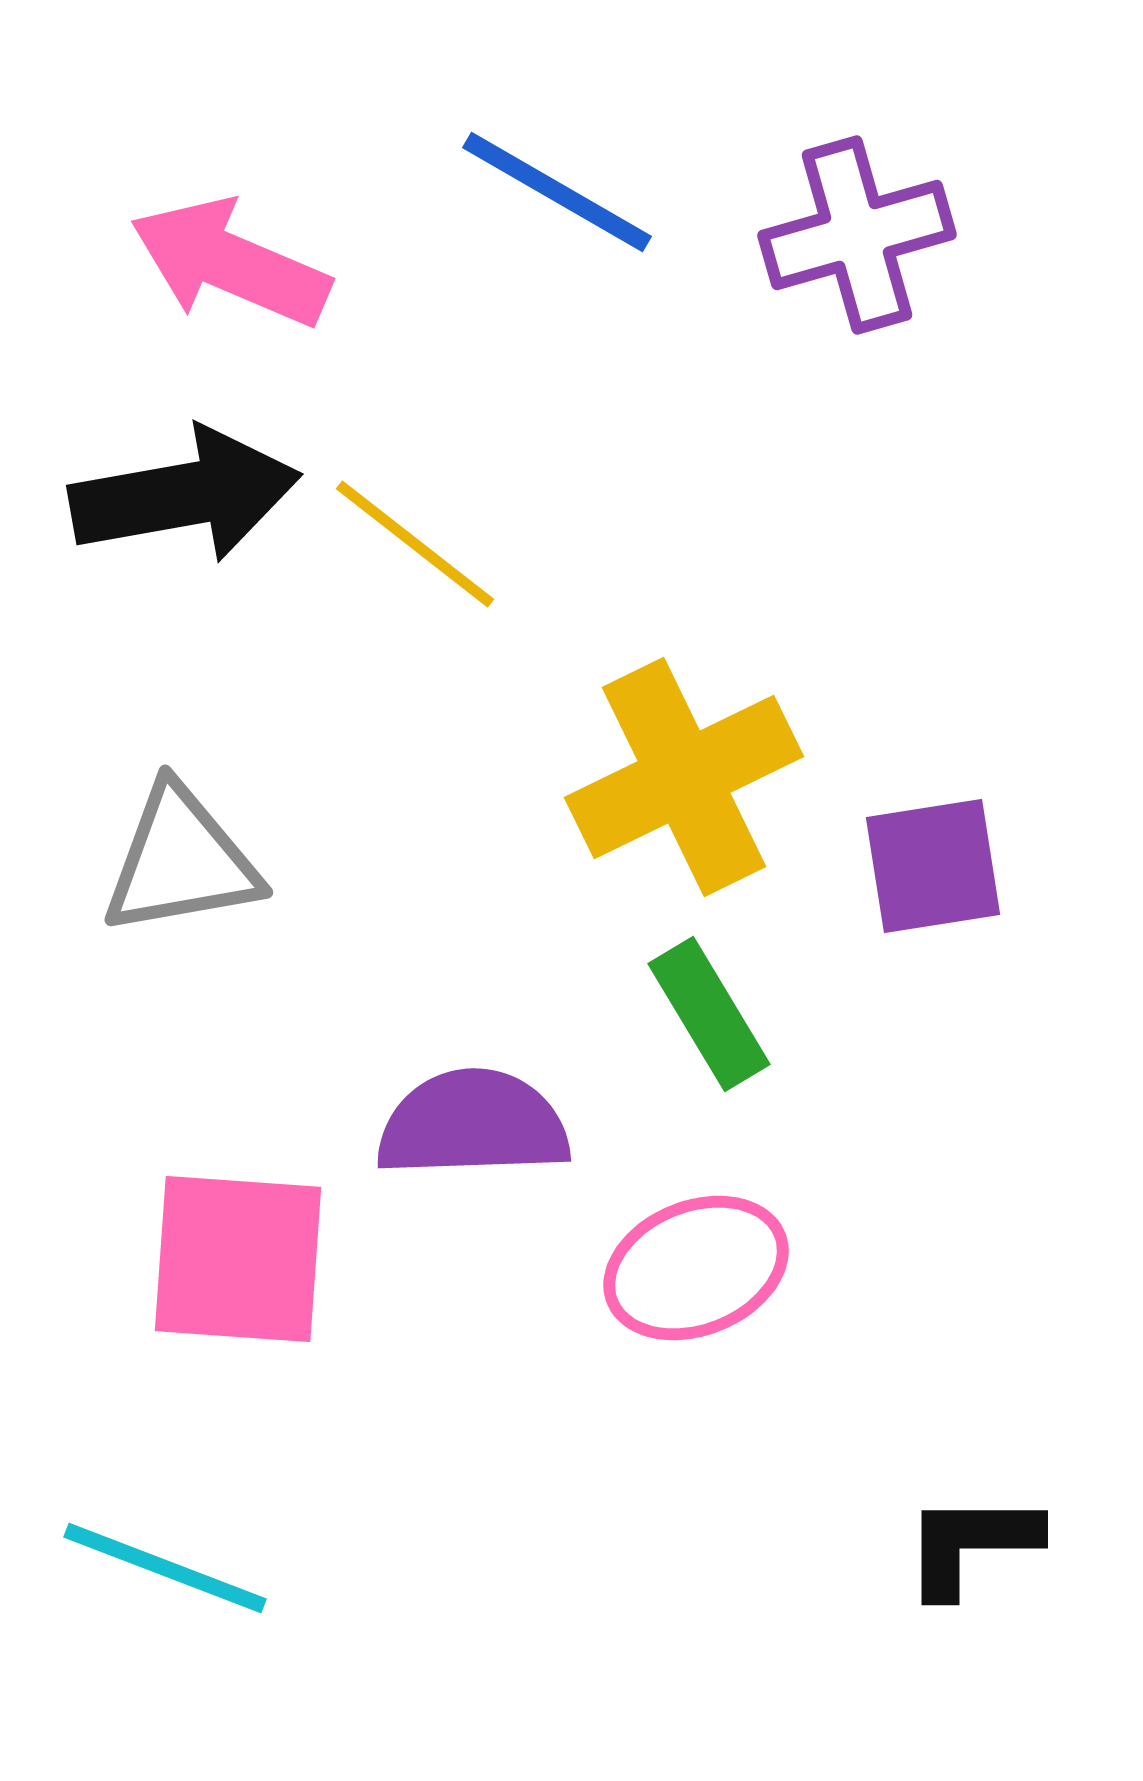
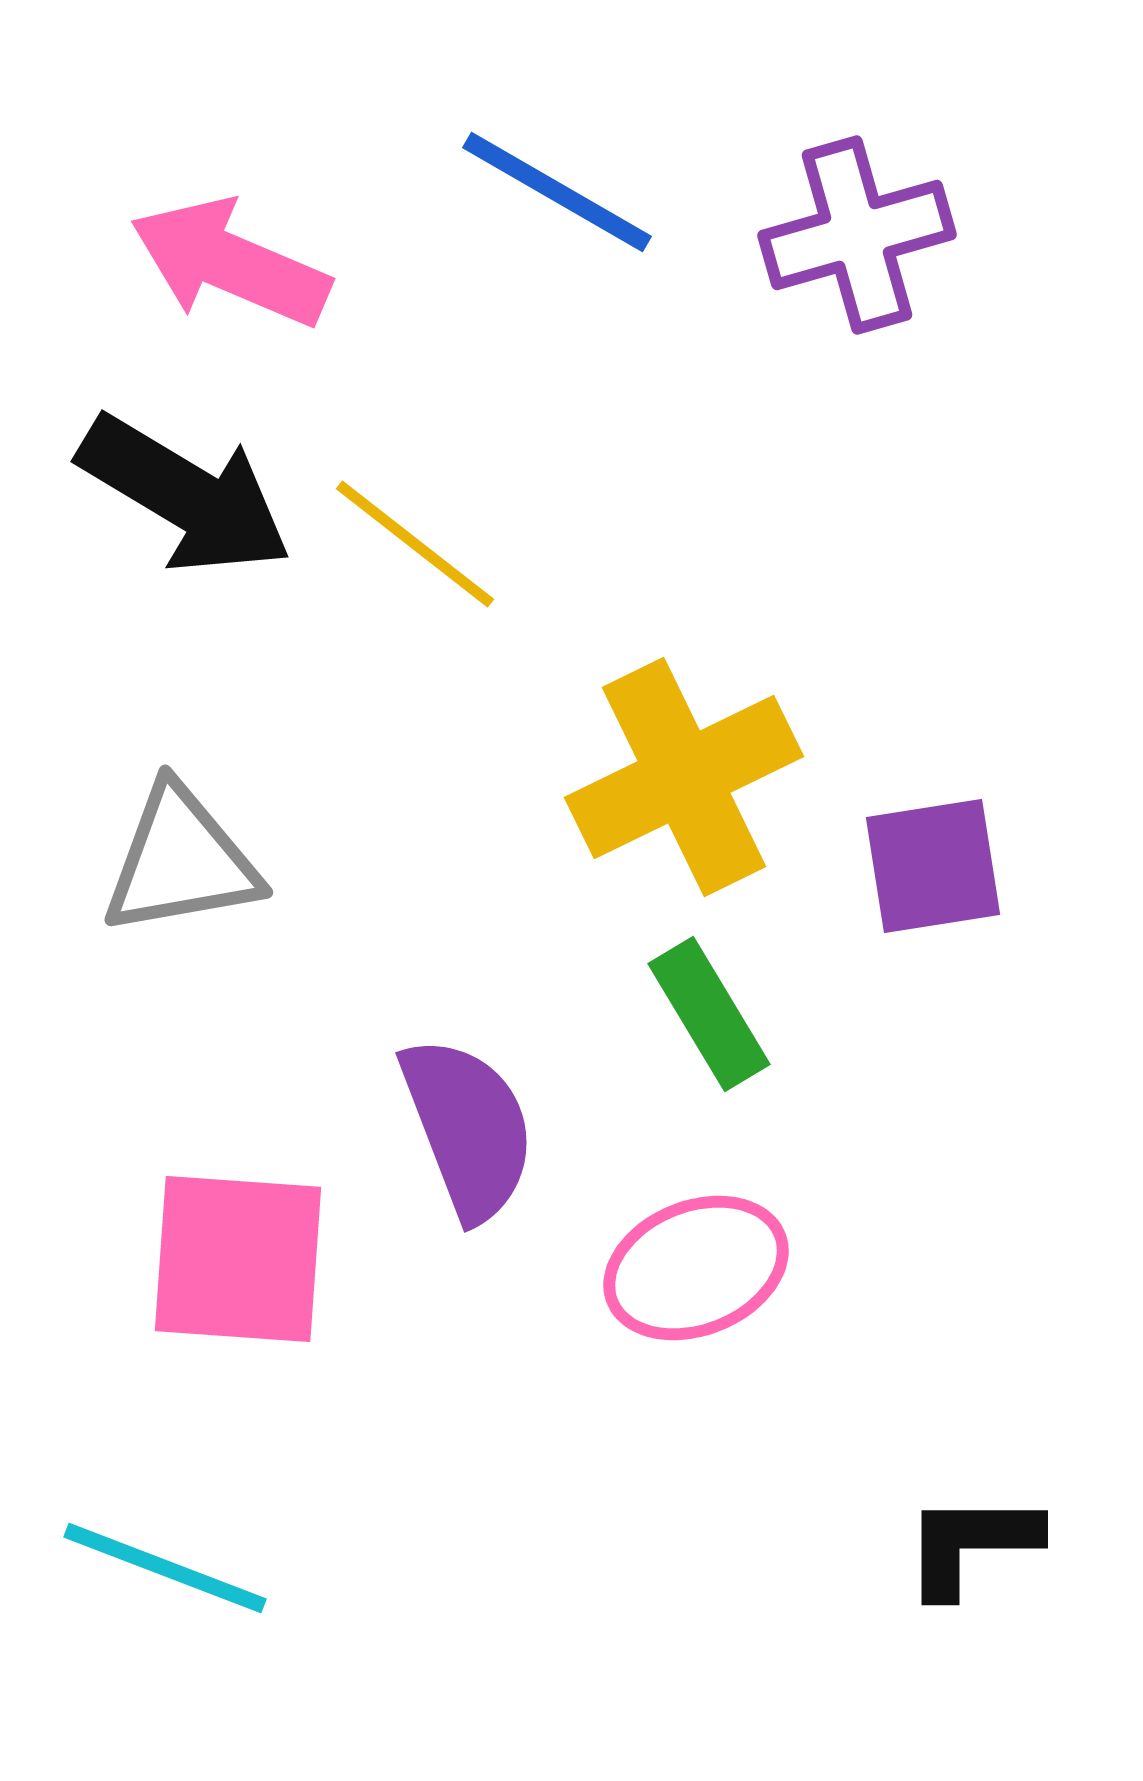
black arrow: rotated 41 degrees clockwise
purple semicircle: moved 5 px left, 4 px down; rotated 71 degrees clockwise
